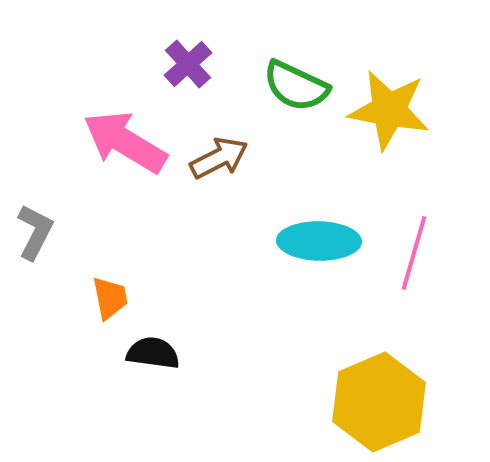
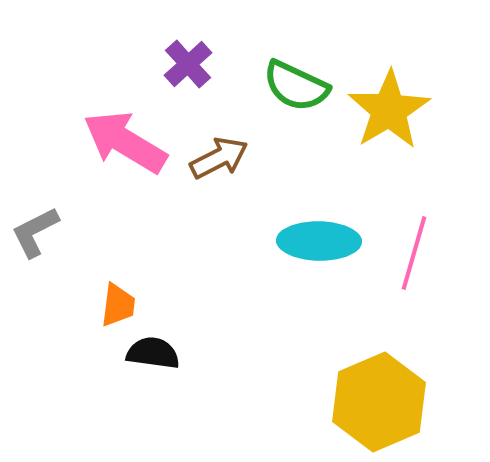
yellow star: rotated 30 degrees clockwise
gray L-shape: rotated 144 degrees counterclockwise
orange trapezoid: moved 8 px right, 7 px down; rotated 18 degrees clockwise
